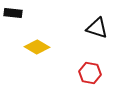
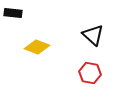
black triangle: moved 4 px left, 7 px down; rotated 25 degrees clockwise
yellow diamond: rotated 10 degrees counterclockwise
